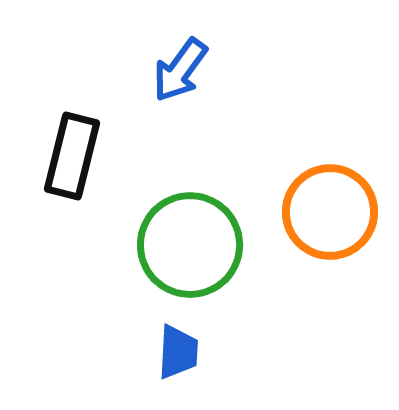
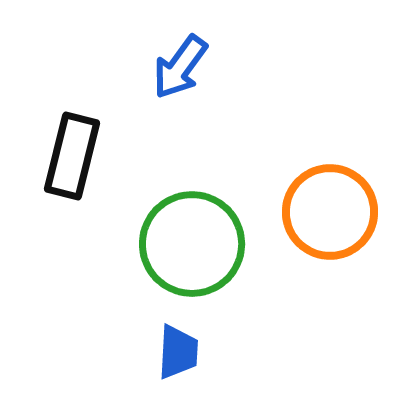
blue arrow: moved 3 px up
green circle: moved 2 px right, 1 px up
